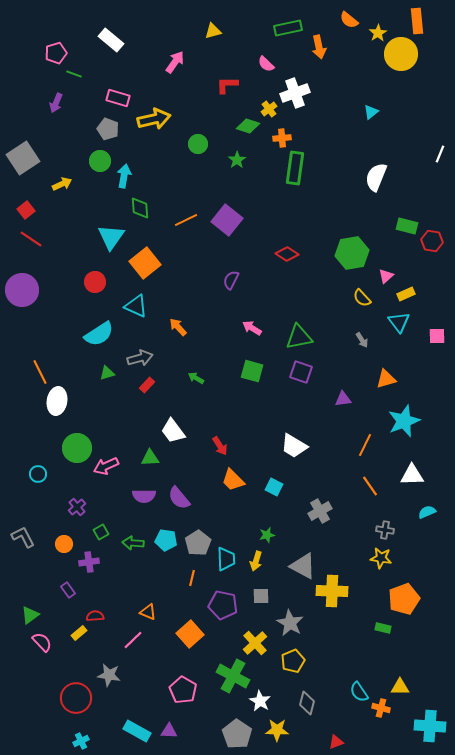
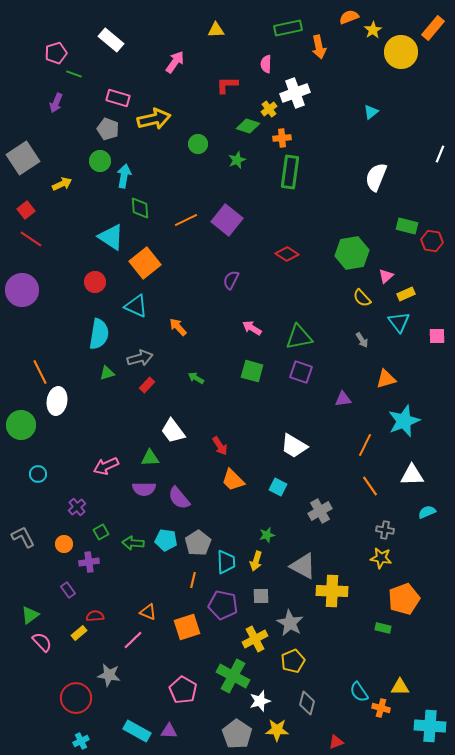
orange semicircle at (349, 20): moved 3 px up; rotated 120 degrees clockwise
orange rectangle at (417, 21): moved 16 px right, 7 px down; rotated 45 degrees clockwise
yellow triangle at (213, 31): moved 3 px right, 1 px up; rotated 12 degrees clockwise
yellow star at (378, 33): moved 5 px left, 3 px up
yellow circle at (401, 54): moved 2 px up
pink semicircle at (266, 64): rotated 48 degrees clockwise
green star at (237, 160): rotated 12 degrees clockwise
green rectangle at (295, 168): moved 5 px left, 4 px down
cyan triangle at (111, 237): rotated 32 degrees counterclockwise
cyan semicircle at (99, 334): rotated 48 degrees counterclockwise
green circle at (77, 448): moved 56 px left, 23 px up
cyan square at (274, 487): moved 4 px right
purple semicircle at (144, 496): moved 7 px up
cyan trapezoid at (226, 559): moved 3 px down
orange line at (192, 578): moved 1 px right, 2 px down
orange square at (190, 634): moved 3 px left, 7 px up; rotated 24 degrees clockwise
yellow cross at (255, 643): moved 4 px up; rotated 15 degrees clockwise
white star at (260, 701): rotated 25 degrees clockwise
